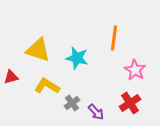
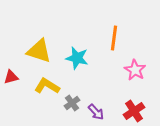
yellow triangle: moved 1 px right, 1 px down
red cross: moved 4 px right, 8 px down
